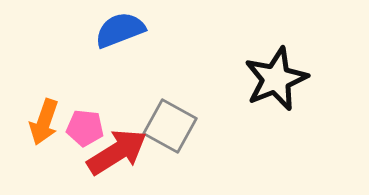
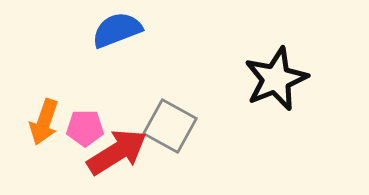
blue semicircle: moved 3 px left
pink pentagon: rotated 6 degrees counterclockwise
